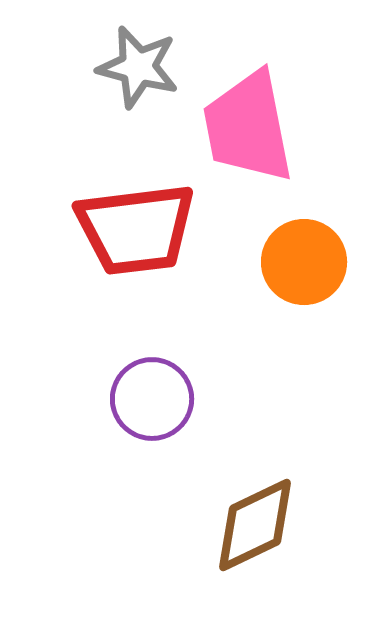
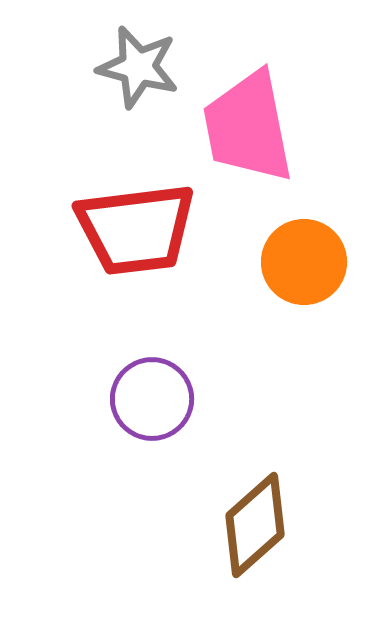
brown diamond: rotated 16 degrees counterclockwise
